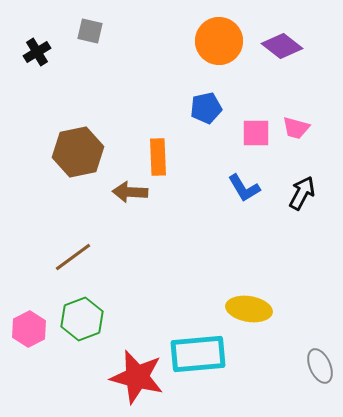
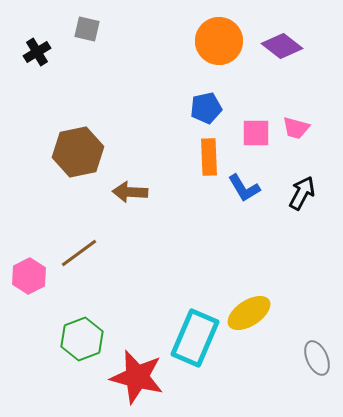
gray square: moved 3 px left, 2 px up
orange rectangle: moved 51 px right
brown line: moved 6 px right, 4 px up
yellow ellipse: moved 4 px down; rotated 42 degrees counterclockwise
green hexagon: moved 20 px down
pink hexagon: moved 53 px up
cyan rectangle: moved 3 px left, 16 px up; rotated 62 degrees counterclockwise
gray ellipse: moved 3 px left, 8 px up
